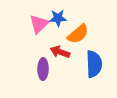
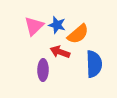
blue star: moved 1 px left, 7 px down; rotated 18 degrees clockwise
pink triangle: moved 5 px left, 2 px down
purple ellipse: moved 1 px down
